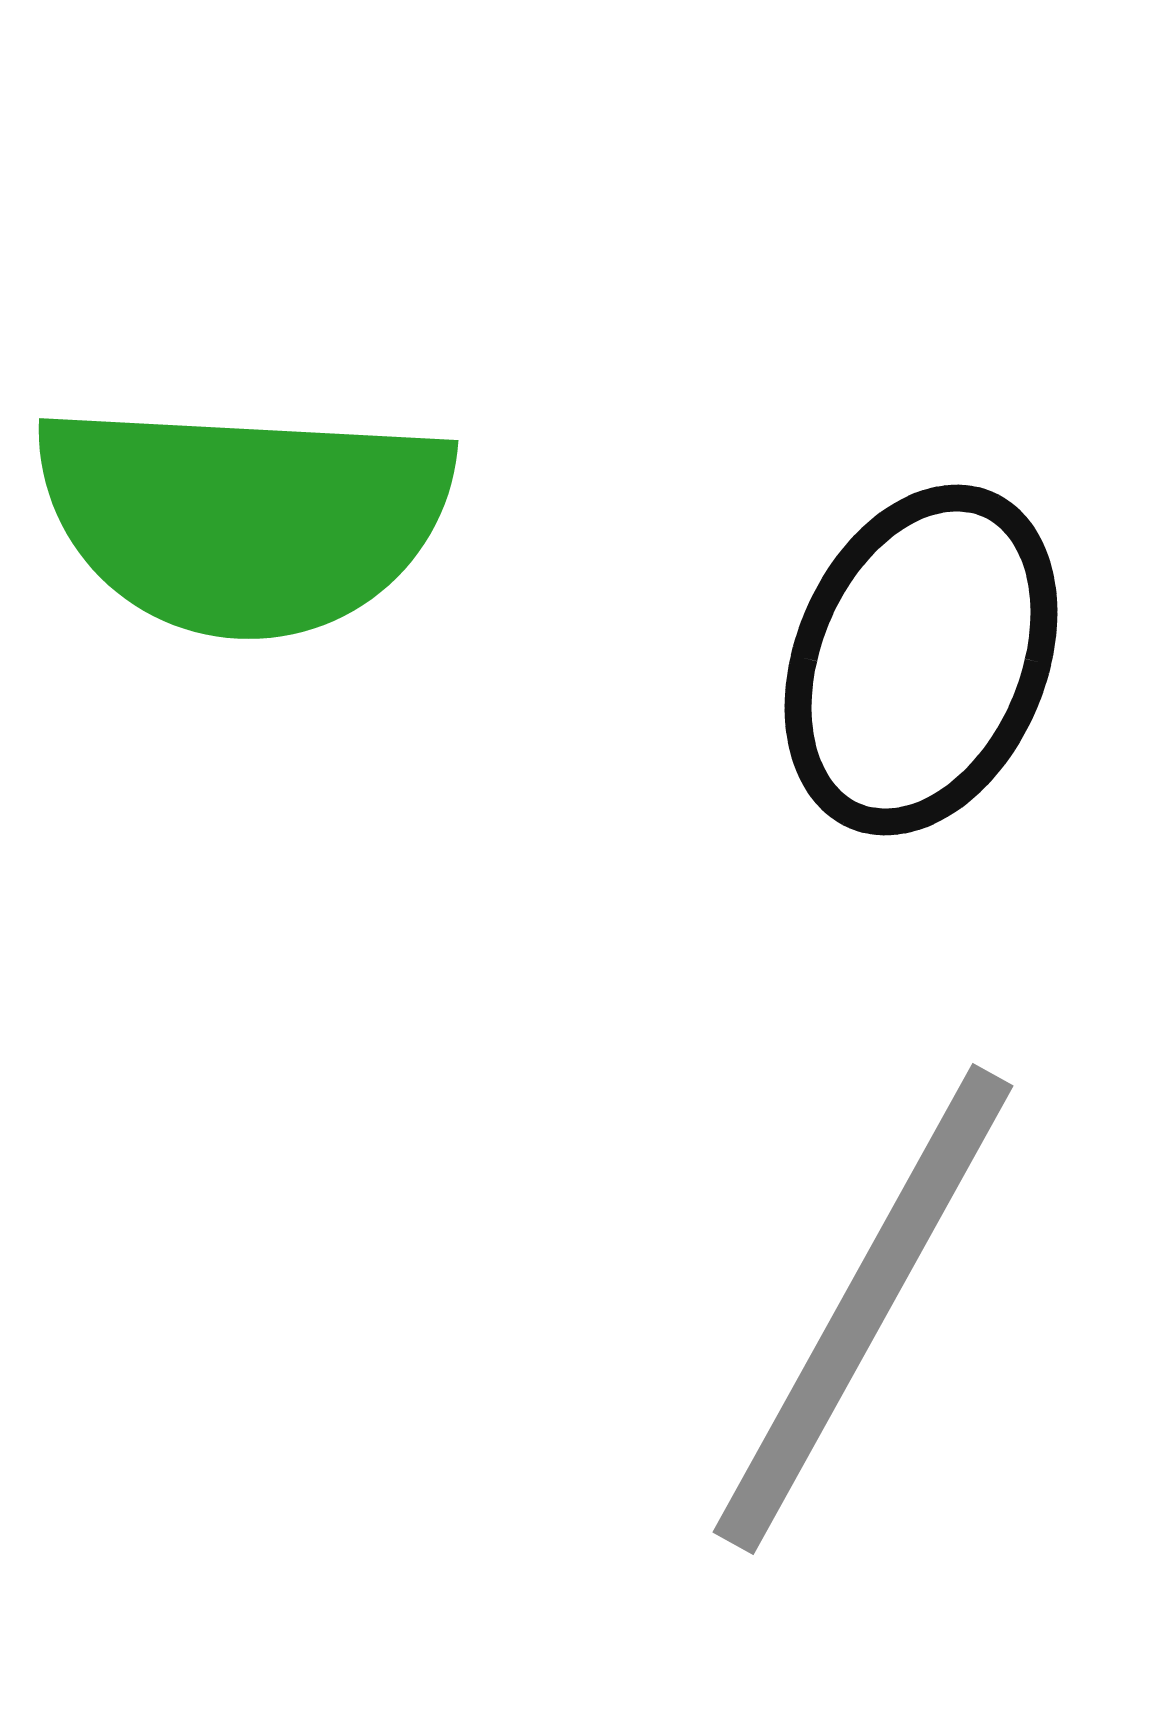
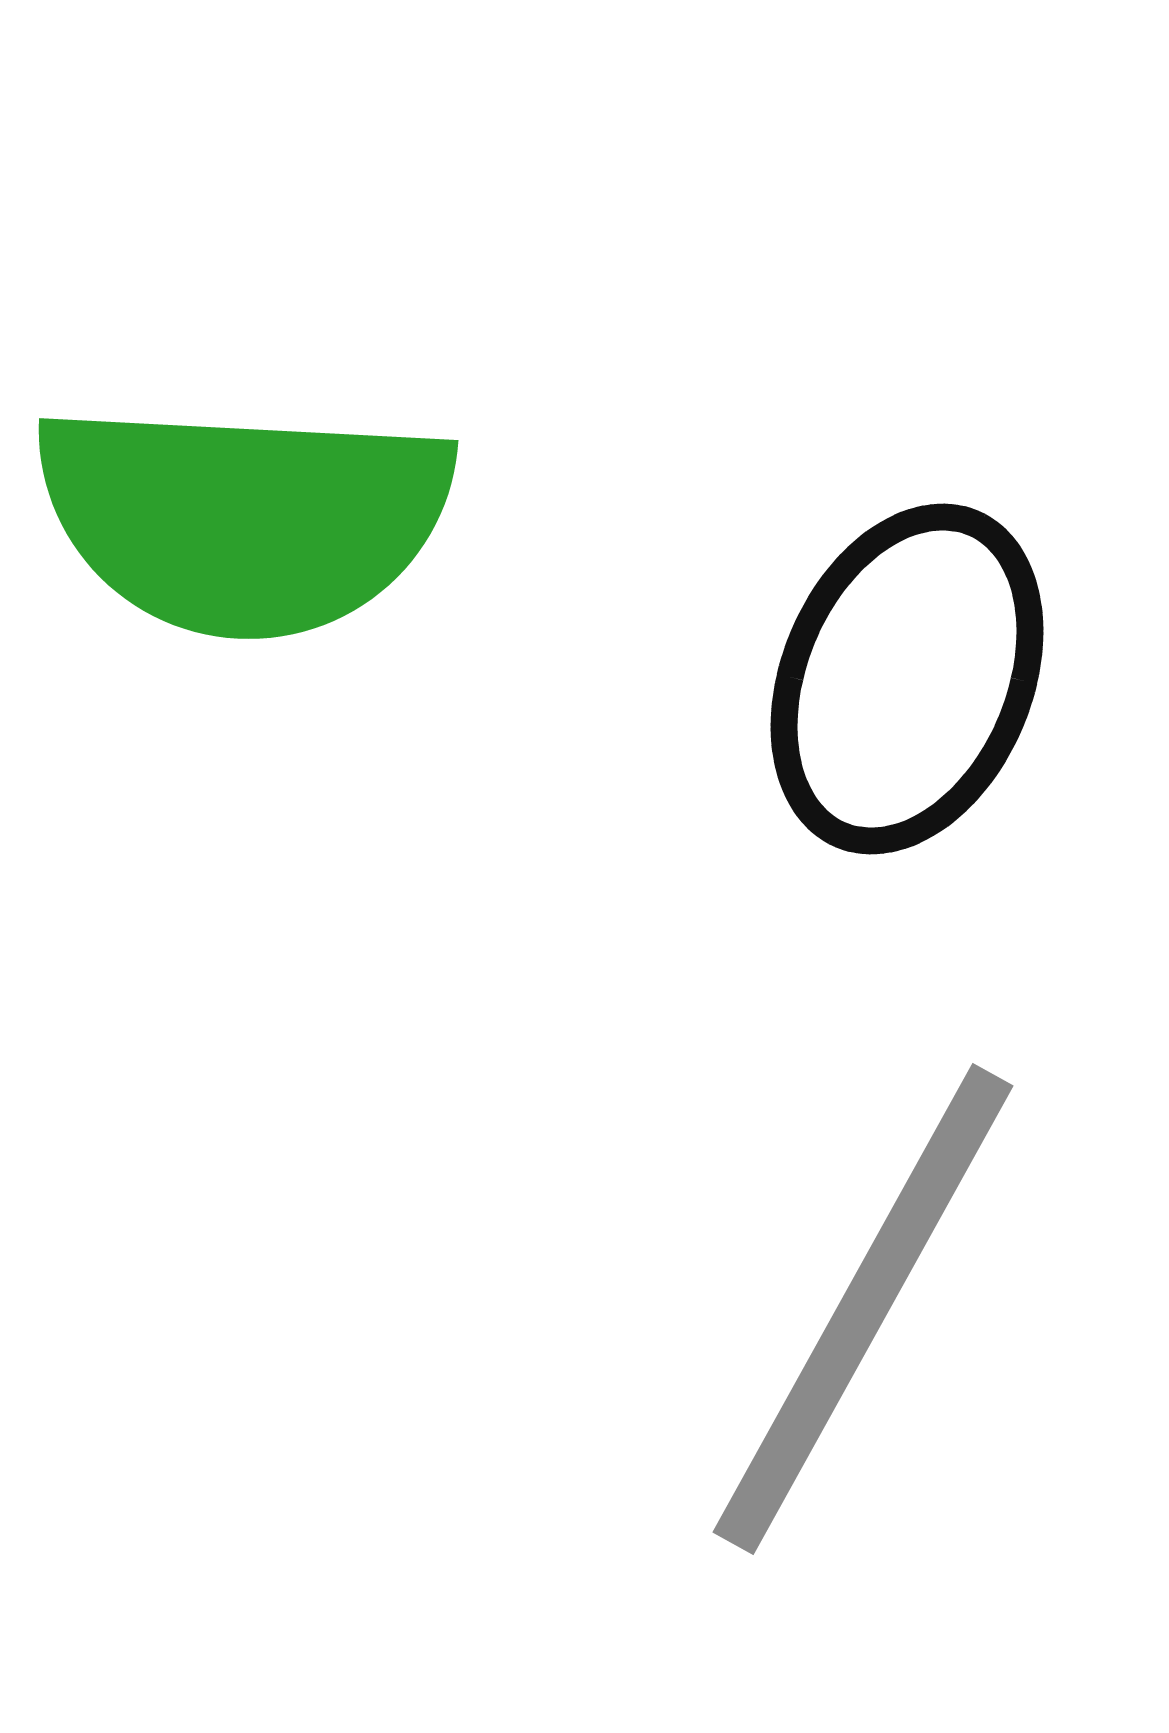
black ellipse: moved 14 px left, 19 px down
